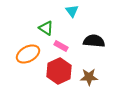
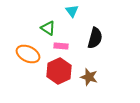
green triangle: moved 2 px right
black semicircle: moved 1 px right, 3 px up; rotated 100 degrees clockwise
pink rectangle: rotated 24 degrees counterclockwise
orange ellipse: rotated 55 degrees clockwise
brown star: rotated 18 degrees clockwise
